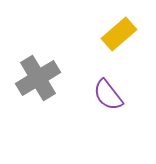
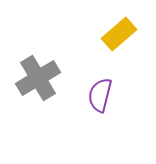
purple semicircle: moved 8 px left; rotated 52 degrees clockwise
